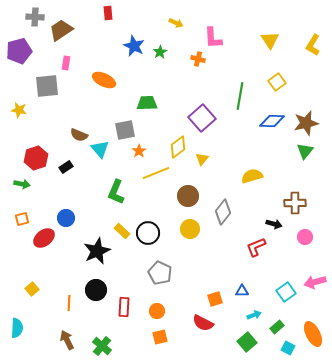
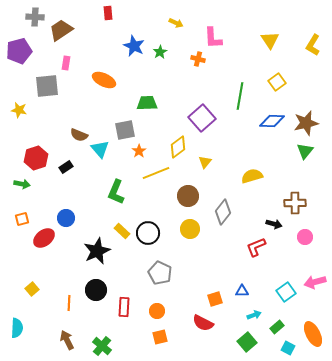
yellow triangle at (202, 159): moved 3 px right, 3 px down
